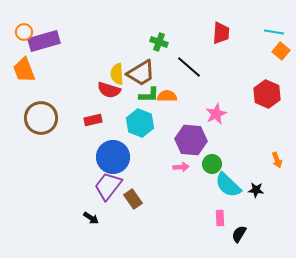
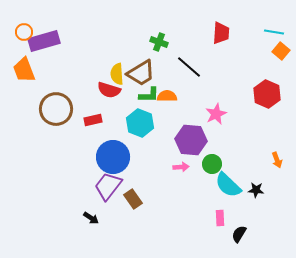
brown circle: moved 15 px right, 9 px up
